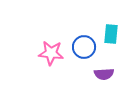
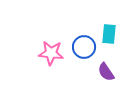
cyan rectangle: moved 2 px left
purple semicircle: moved 2 px right, 2 px up; rotated 60 degrees clockwise
